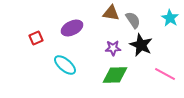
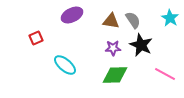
brown triangle: moved 8 px down
purple ellipse: moved 13 px up
